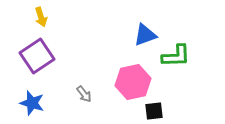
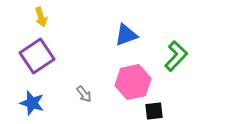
blue triangle: moved 19 px left
green L-shape: rotated 44 degrees counterclockwise
